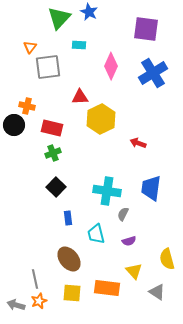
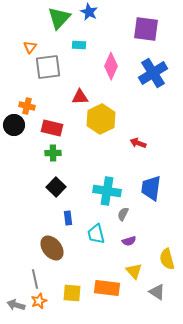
green cross: rotated 21 degrees clockwise
brown ellipse: moved 17 px left, 11 px up
